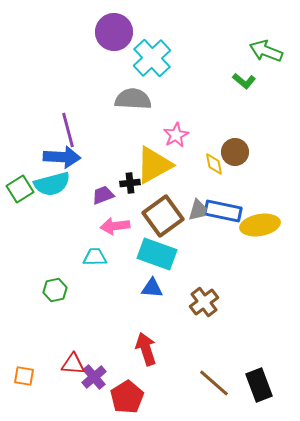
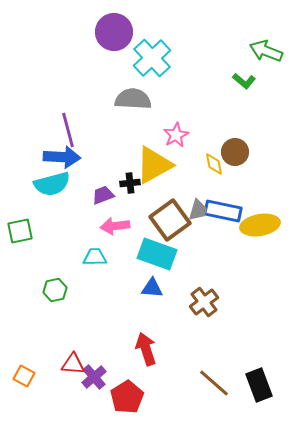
green square: moved 42 px down; rotated 20 degrees clockwise
brown square: moved 7 px right, 4 px down
orange square: rotated 20 degrees clockwise
